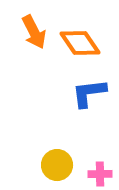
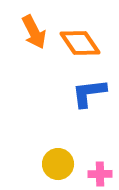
yellow circle: moved 1 px right, 1 px up
